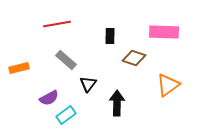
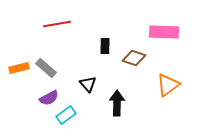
black rectangle: moved 5 px left, 10 px down
gray rectangle: moved 20 px left, 8 px down
black triangle: rotated 18 degrees counterclockwise
